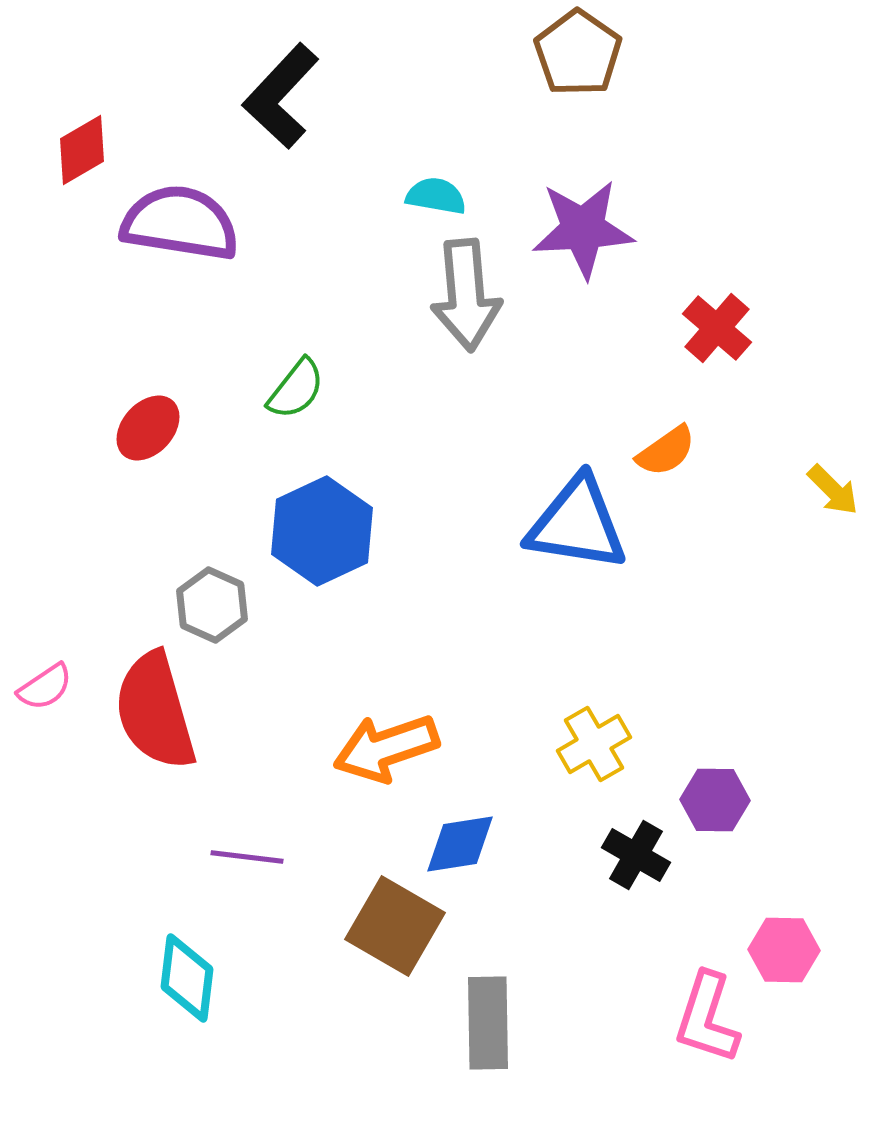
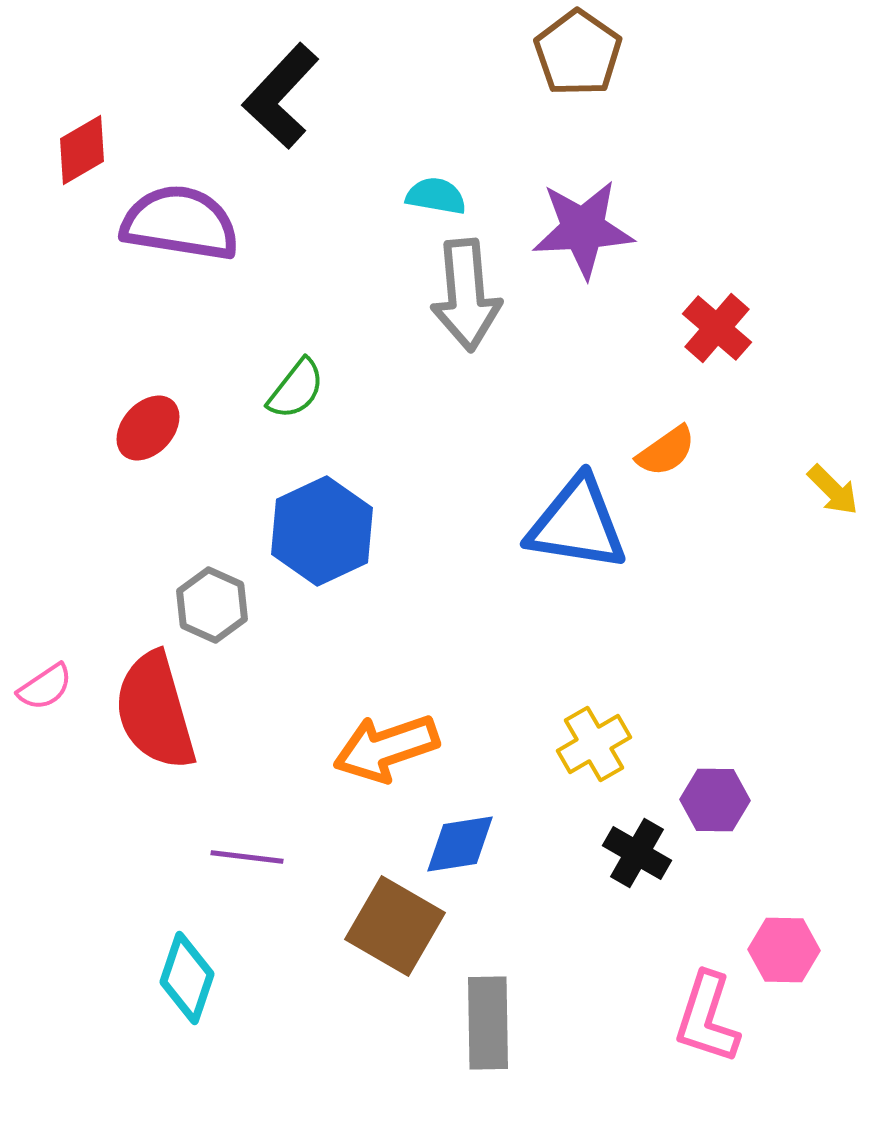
black cross: moved 1 px right, 2 px up
cyan diamond: rotated 12 degrees clockwise
